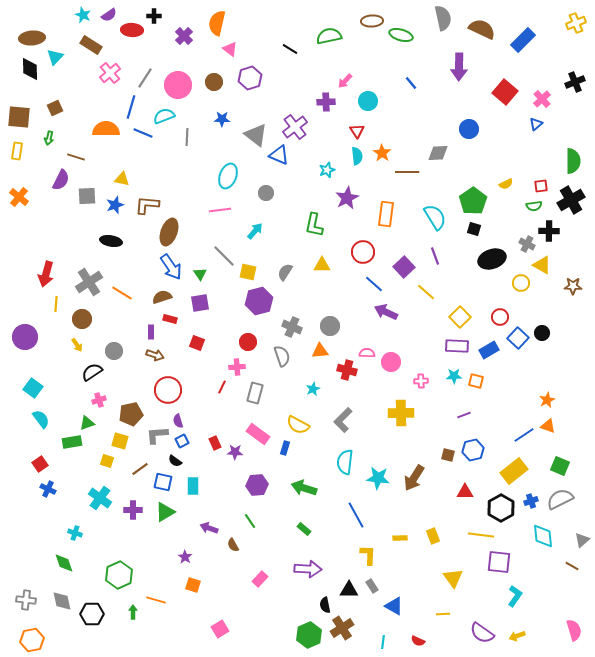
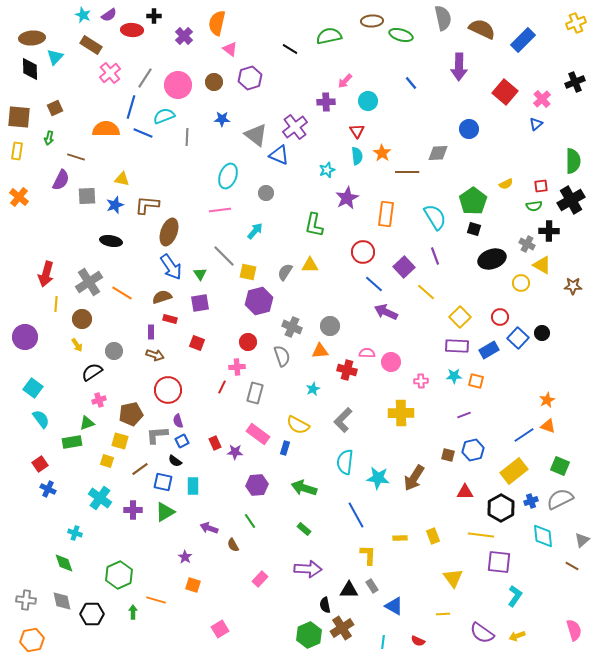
yellow triangle at (322, 265): moved 12 px left
